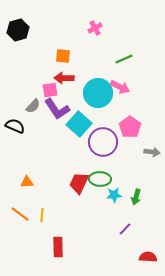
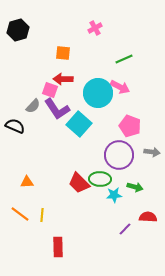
orange square: moved 3 px up
red arrow: moved 1 px left, 1 px down
pink square: rotated 28 degrees clockwise
pink pentagon: moved 1 px up; rotated 15 degrees counterclockwise
purple circle: moved 16 px right, 13 px down
red trapezoid: rotated 70 degrees counterclockwise
green arrow: moved 1 px left, 10 px up; rotated 91 degrees counterclockwise
red semicircle: moved 40 px up
